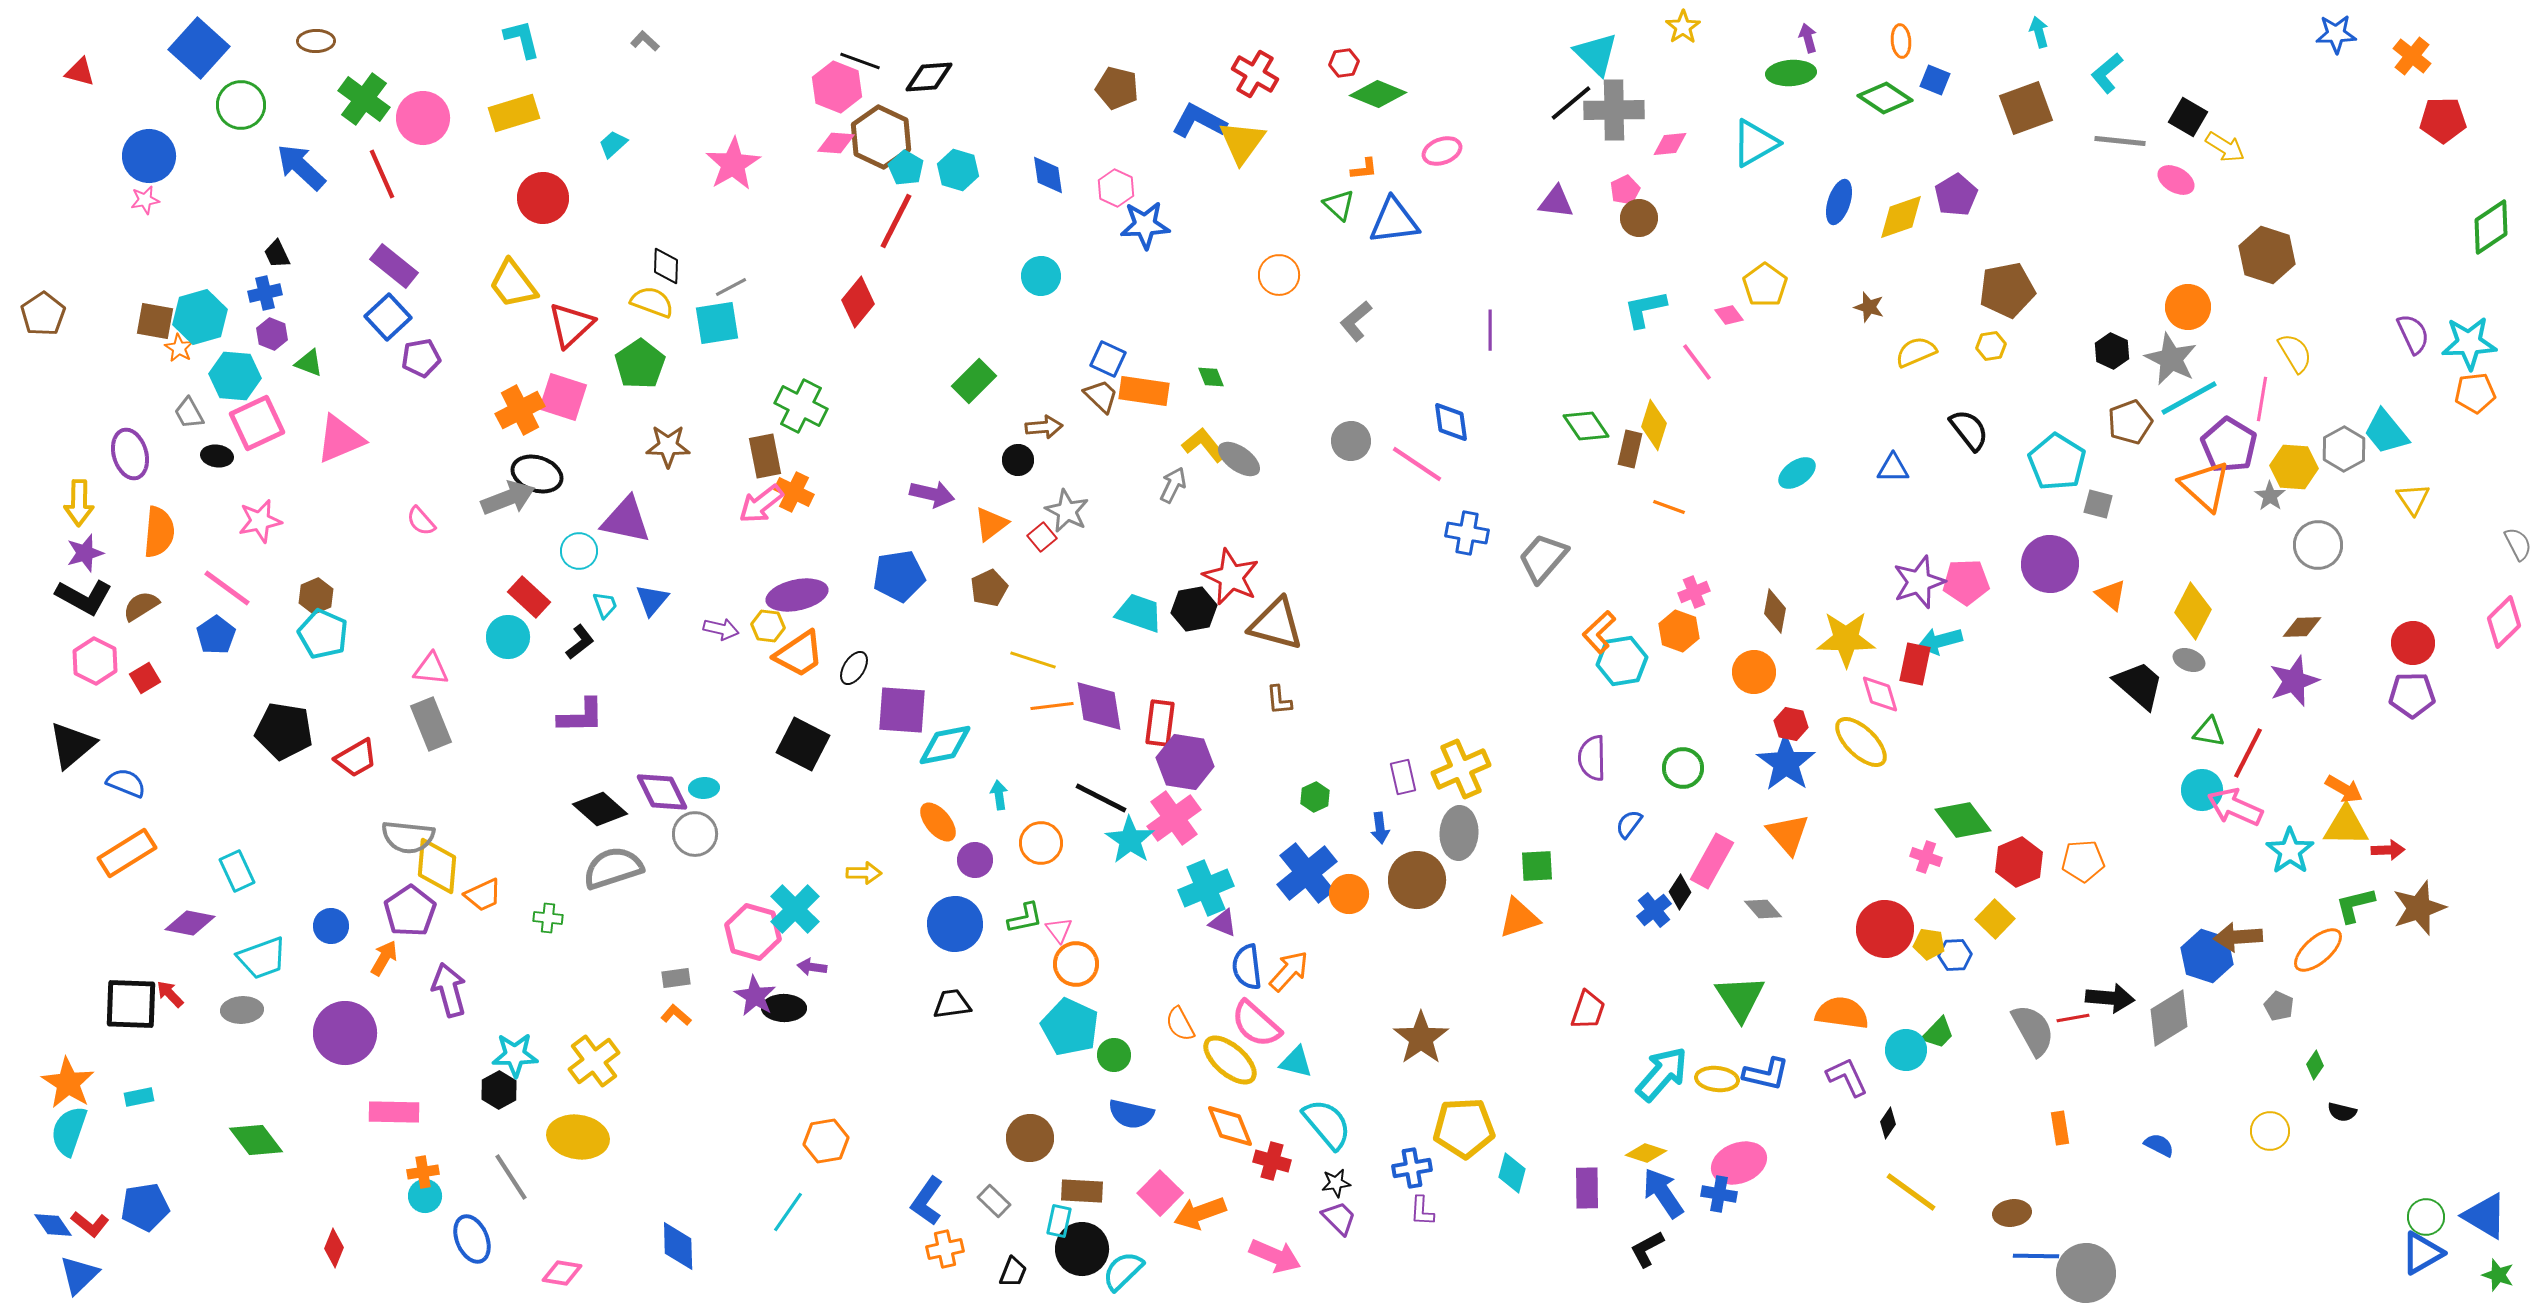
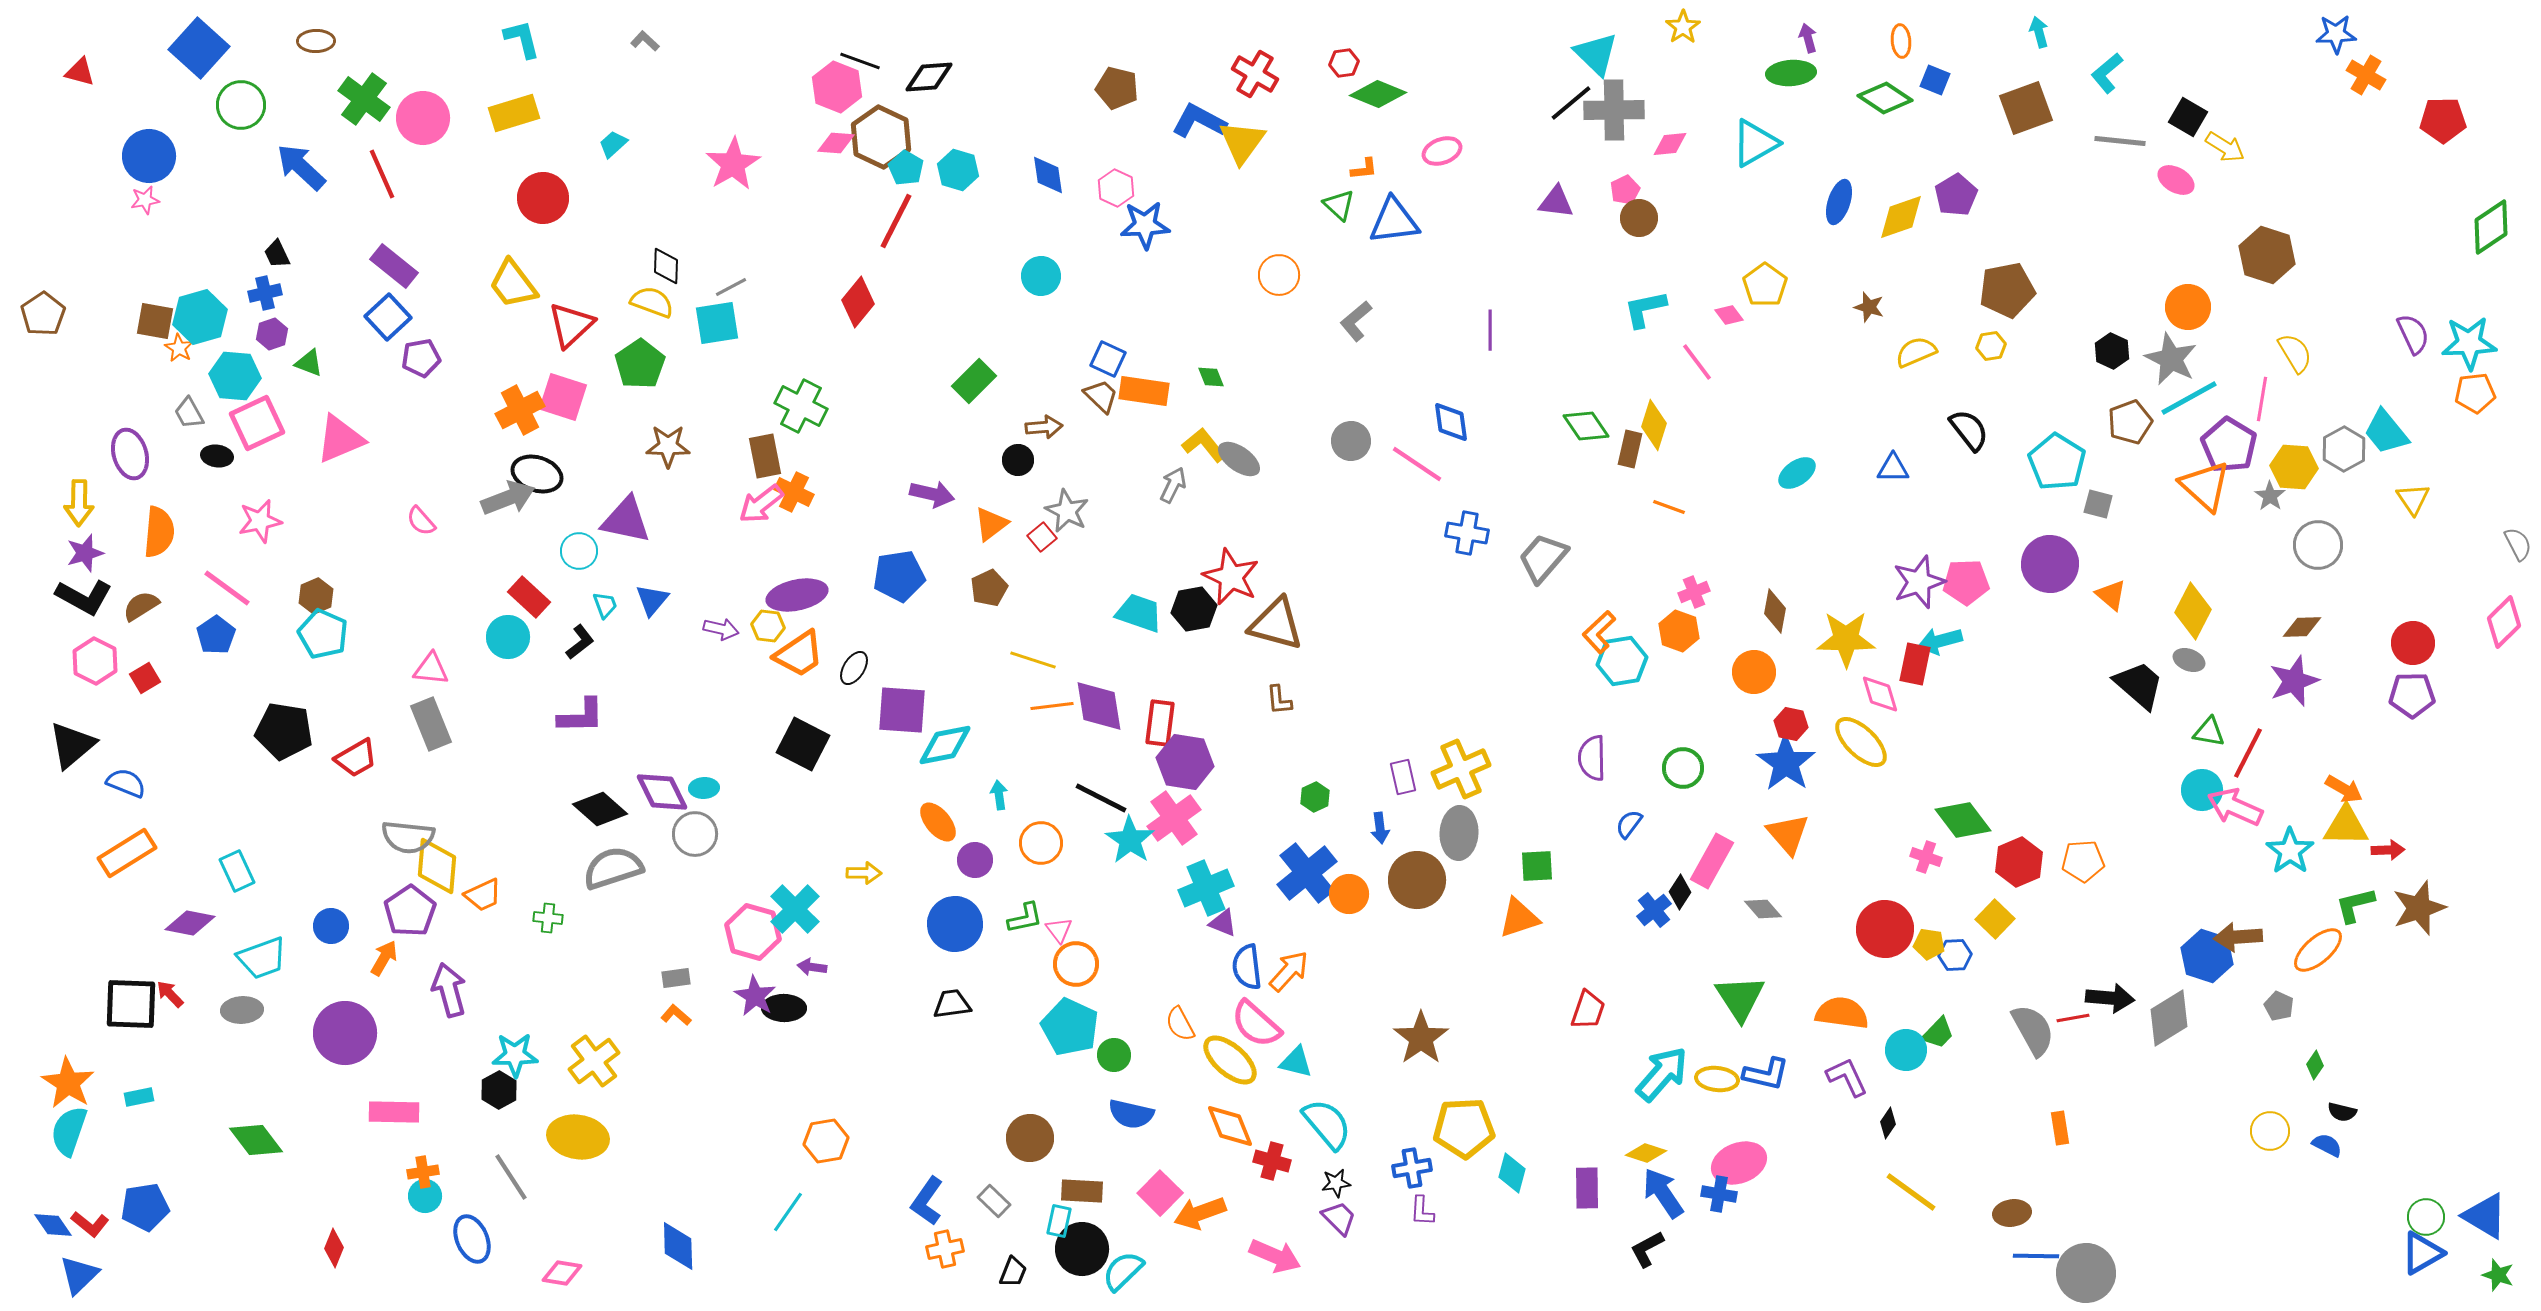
orange cross at (2412, 56): moved 46 px left, 19 px down; rotated 9 degrees counterclockwise
purple hexagon at (272, 334): rotated 20 degrees clockwise
blue semicircle at (2159, 1145): moved 168 px right
